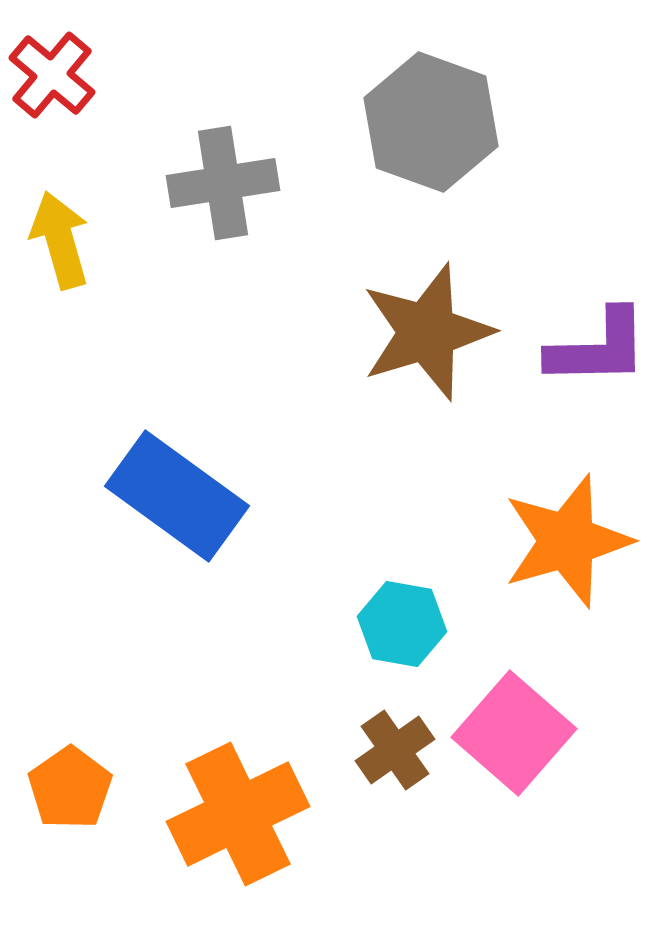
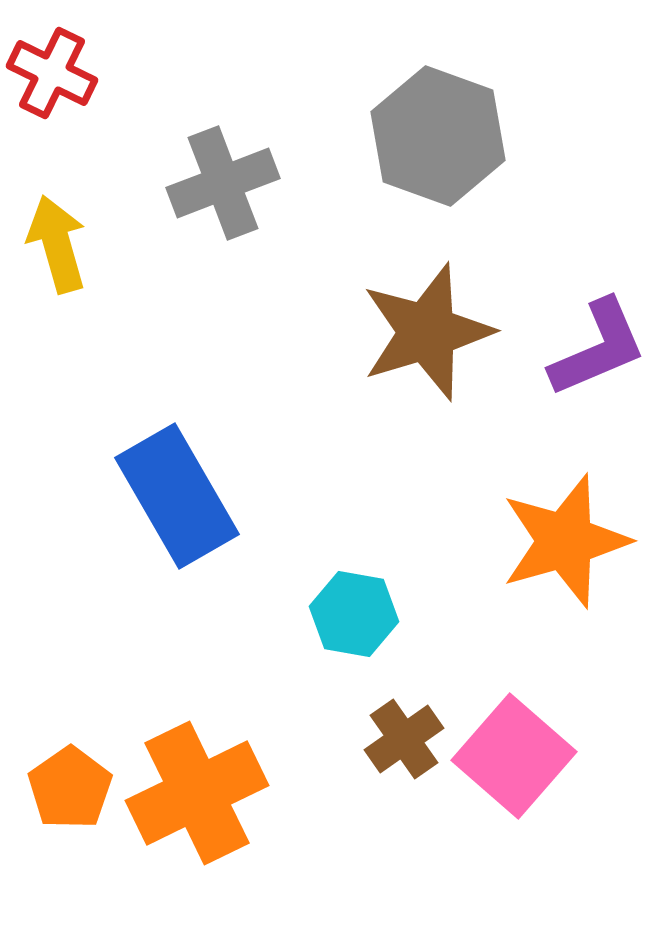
red cross: moved 2 px up; rotated 14 degrees counterclockwise
gray hexagon: moved 7 px right, 14 px down
gray cross: rotated 12 degrees counterclockwise
yellow arrow: moved 3 px left, 4 px down
purple L-shape: rotated 22 degrees counterclockwise
blue rectangle: rotated 24 degrees clockwise
orange star: moved 2 px left
cyan hexagon: moved 48 px left, 10 px up
pink square: moved 23 px down
brown cross: moved 9 px right, 11 px up
orange cross: moved 41 px left, 21 px up
